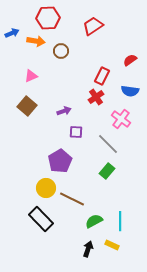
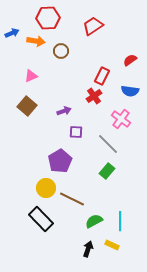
red cross: moved 2 px left, 1 px up
